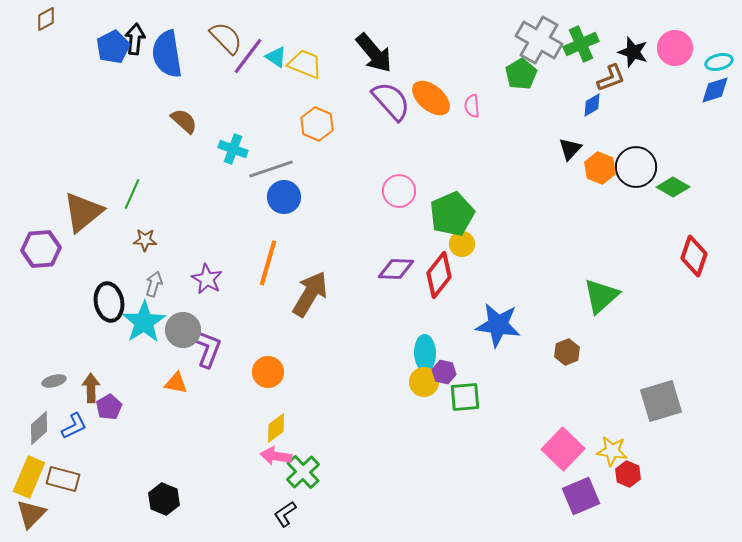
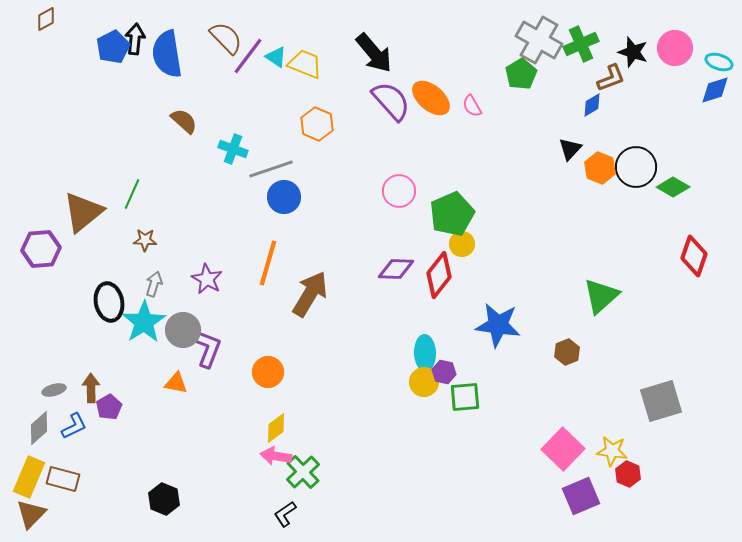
cyan ellipse at (719, 62): rotated 32 degrees clockwise
pink semicircle at (472, 106): rotated 25 degrees counterclockwise
gray ellipse at (54, 381): moved 9 px down
